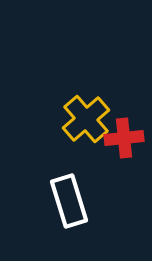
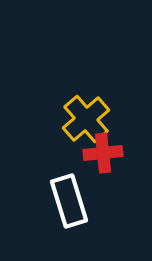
red cross: moved 21 px left, 15 px down
